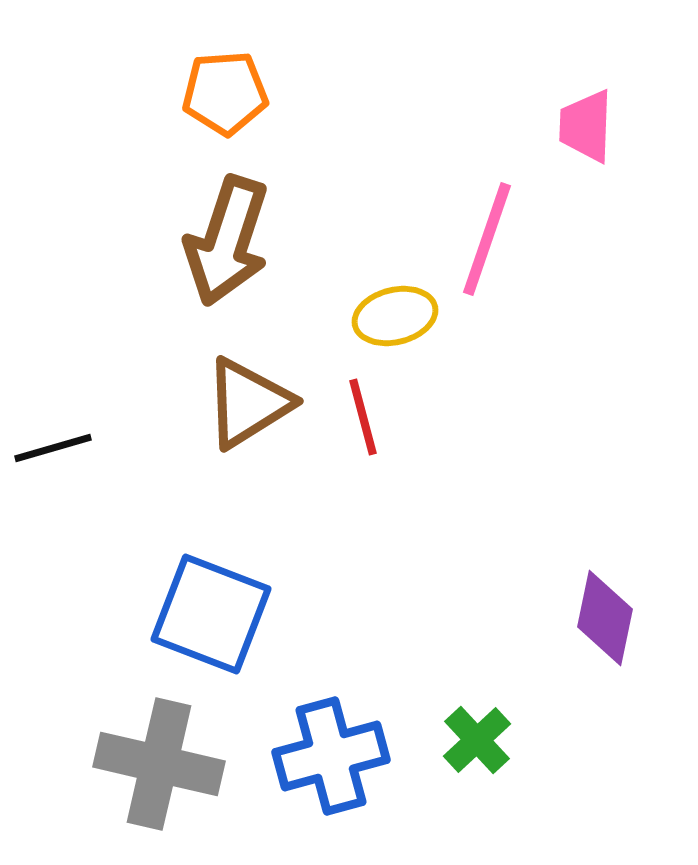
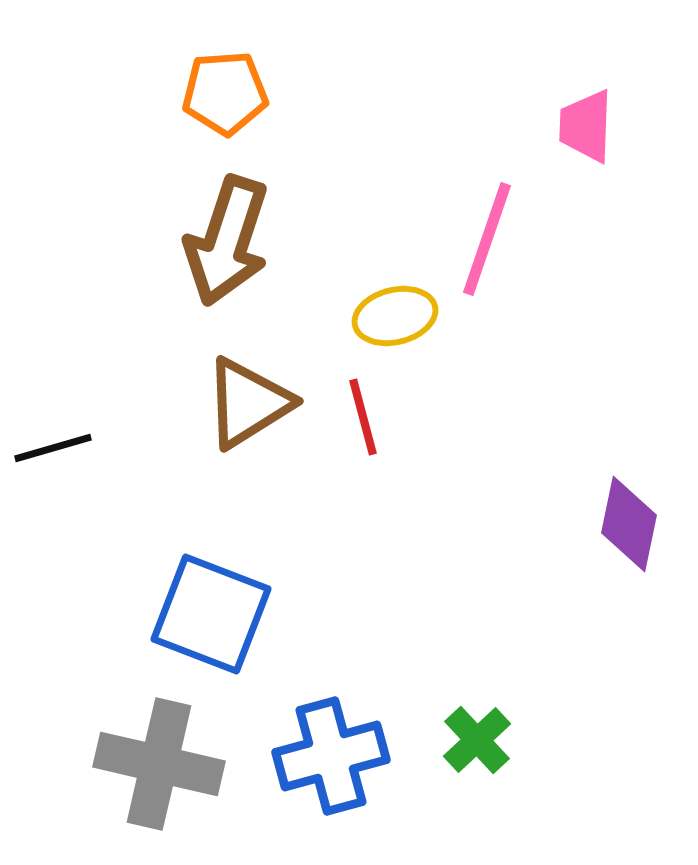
purple diamond: moved 24 px right, 94 px up
